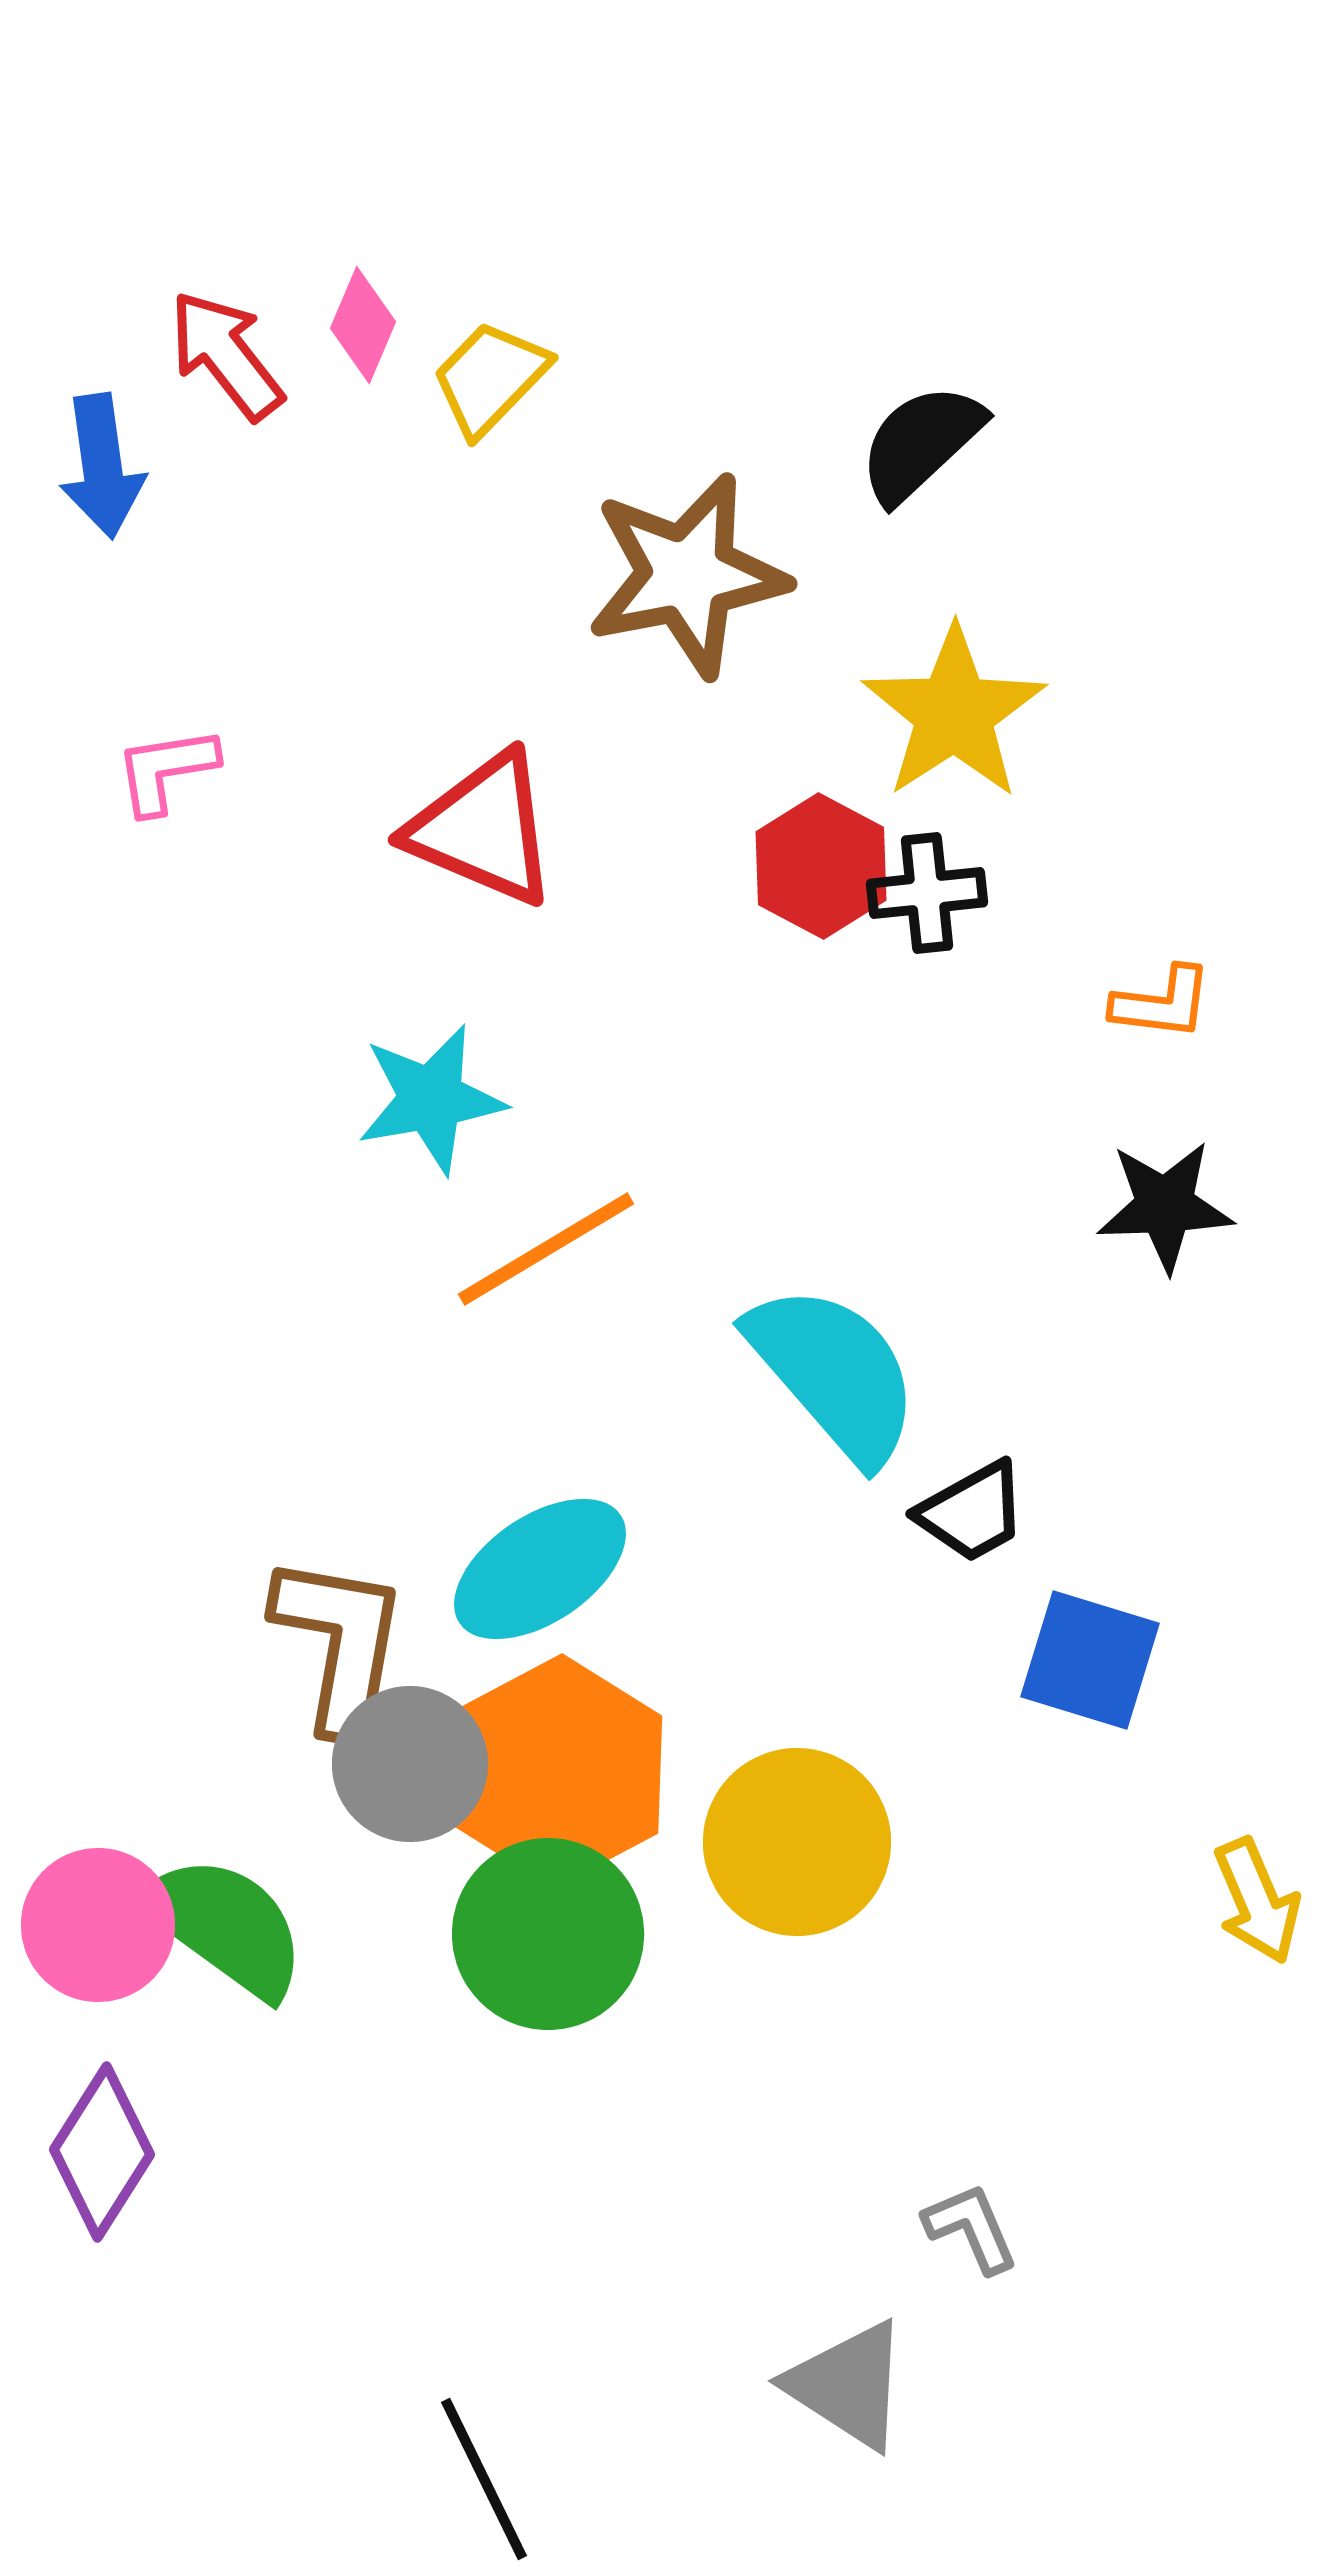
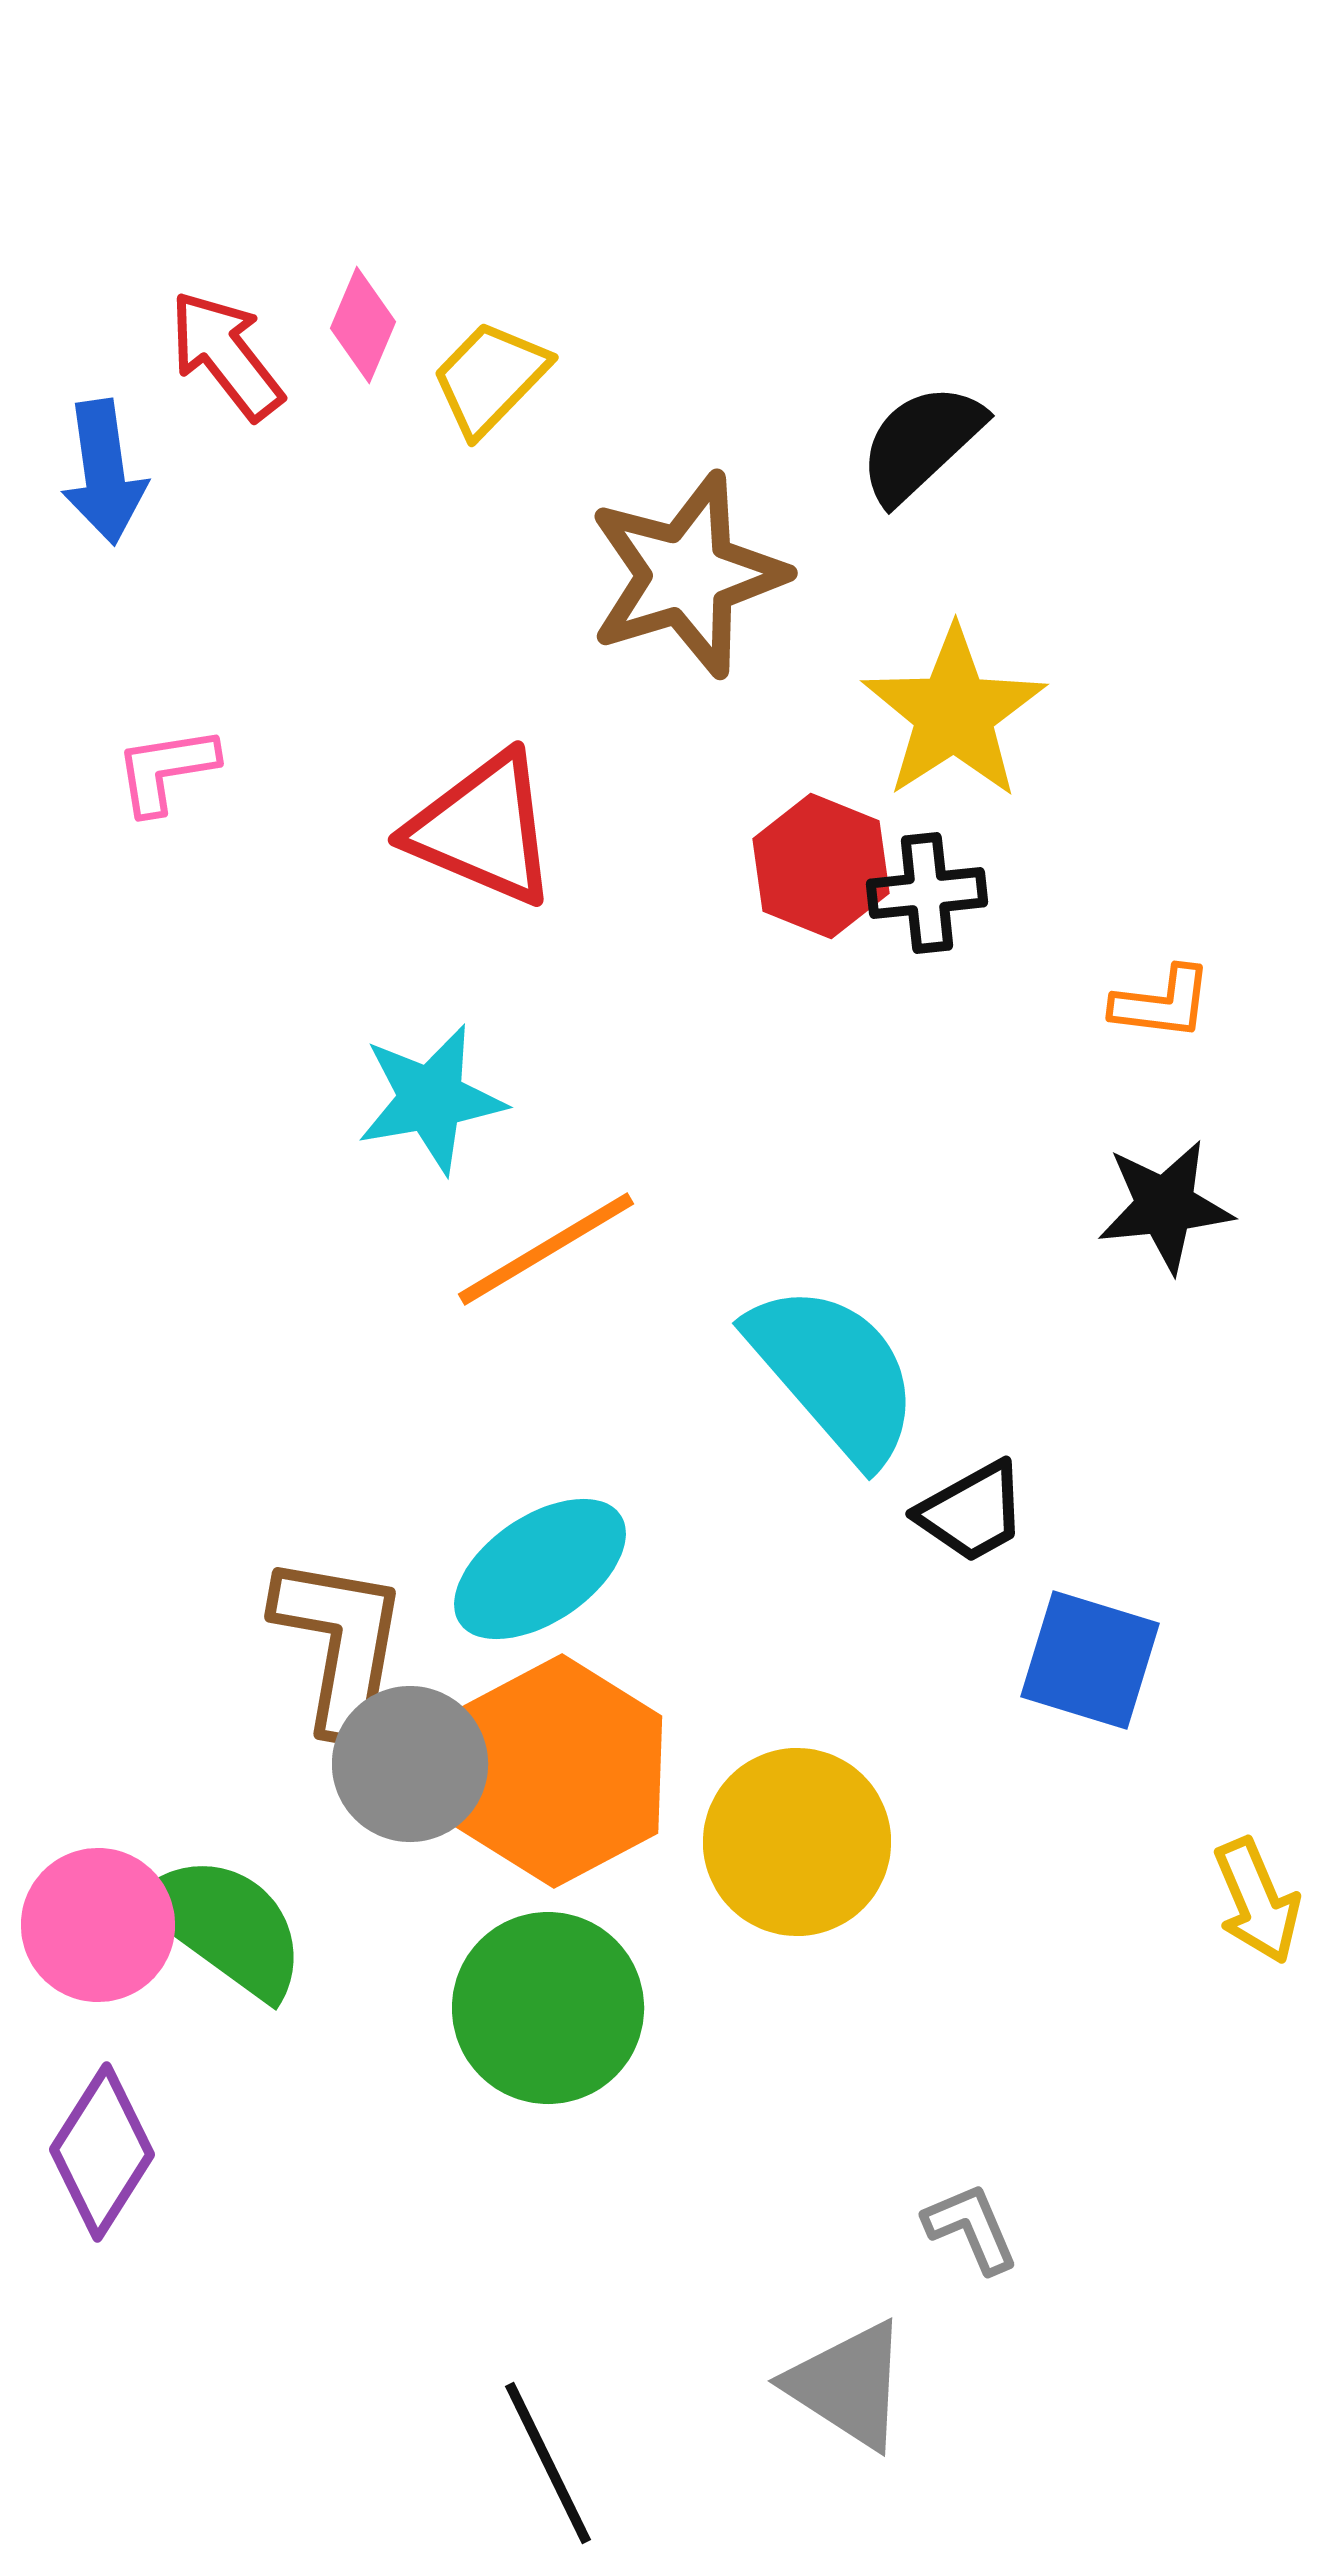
blue arrow: moved 2 px right, 6 px down
brown star: rotated 6 degrees counterclockwise
red hexagon: rotated 6 degrees counterclockwise
black star: rotated 4 degrees counterclockwise
green circle: moved 74 px down
black line: moved 64 px right, 16 px up
